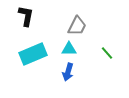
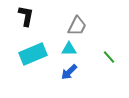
green line: moved 2 px right, 4 px down
blue arrow: moved 1 px right; rotated 30 degrees clockwise
